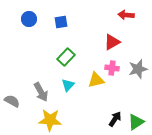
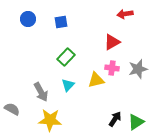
red arrow: moved 1 px left, 1 px up; rotated 14 degrees counterclockwise
blue circle: moved 1 px left
gray semicircle: moved 8 px down
